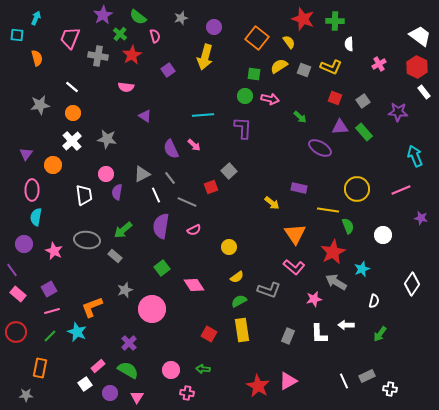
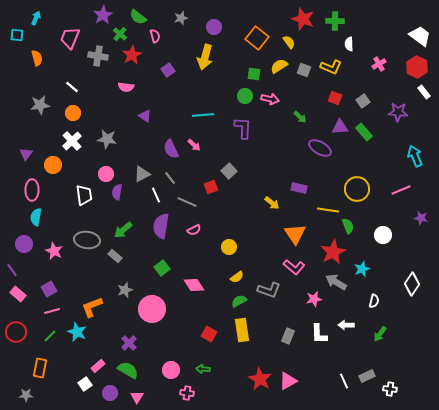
red star at (258, 386): moved 2 px right, 7 px up
